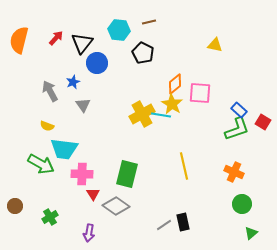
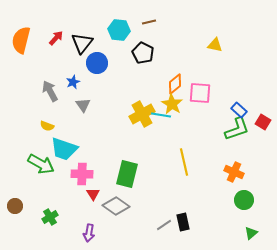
orange semicircle: moved 2 px right
cyan trapezoid: rotated 12 degrees clockwise
yellow line: moved 4 px up
green circle: moved 2 px right, 4 px up
